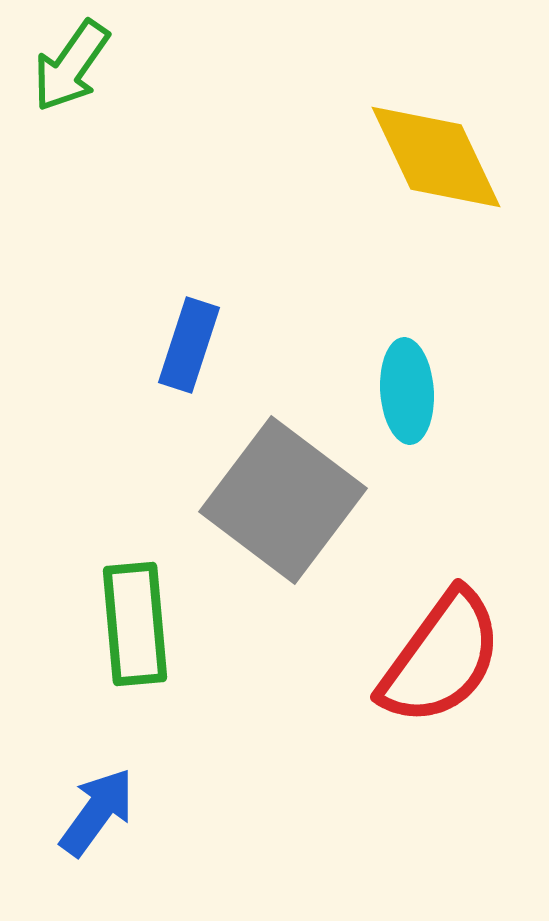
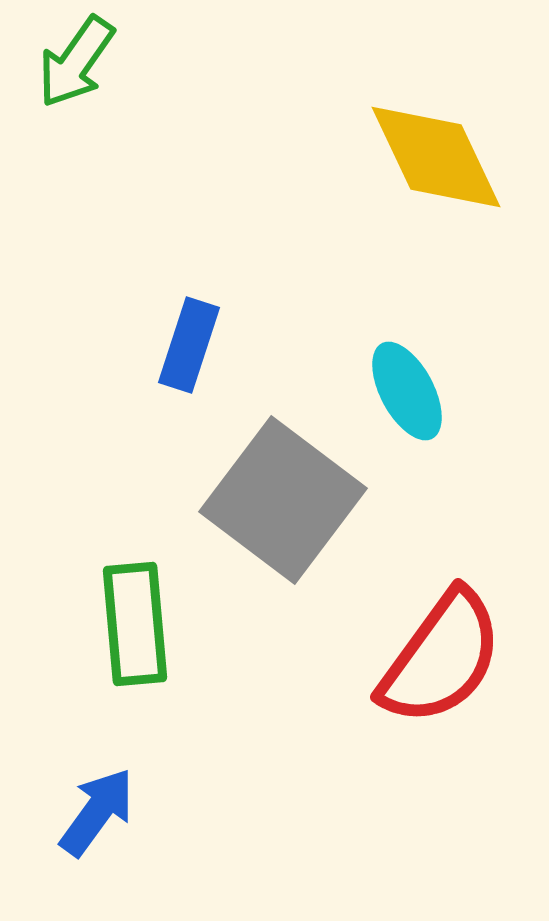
green arrow: moved 5 px right, 4 px up
cyan ellipse: rotated 24 degrees counterclockwise
